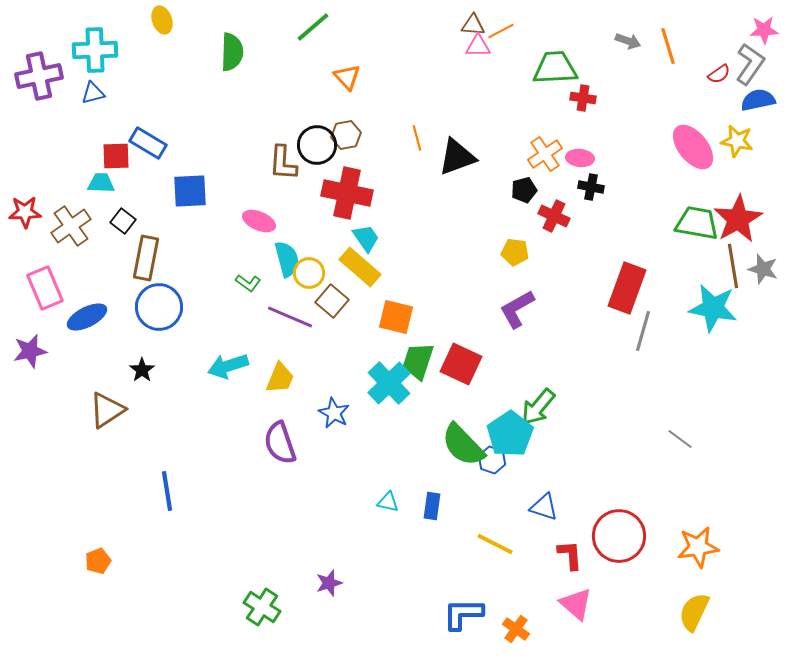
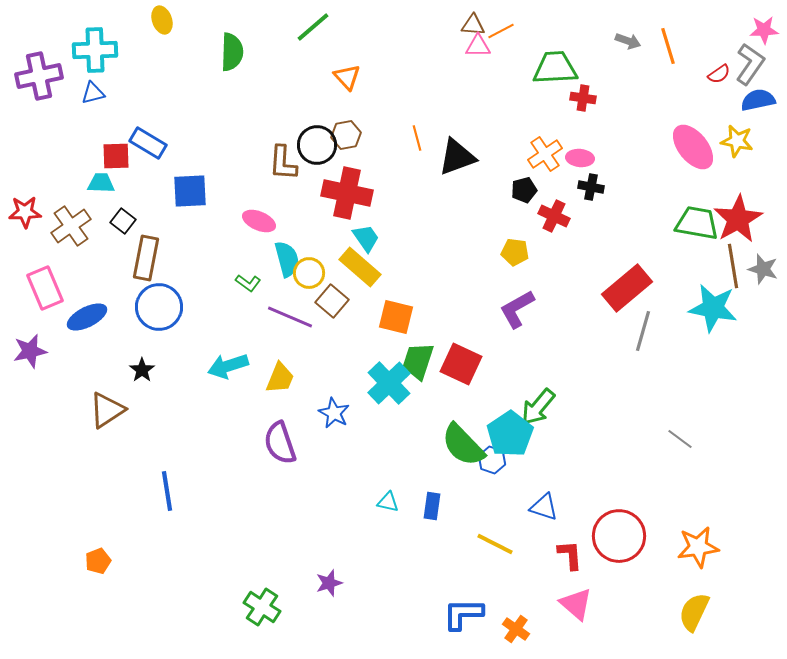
red rectangle at (627, 288): rotated 30 degrees clockwise
